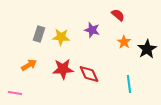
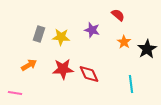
cyan line: moved 2 px right
